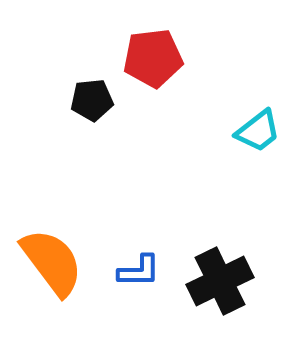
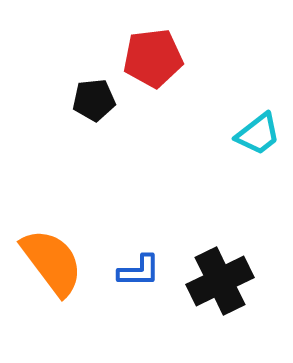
black pentagon: moved 2 px right
cyan trapezoid: moved 3 px down
